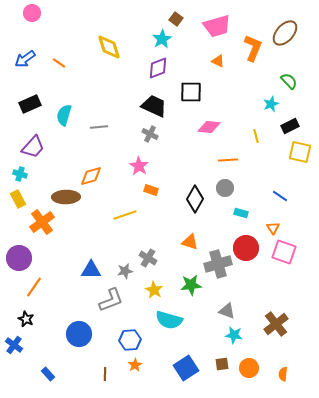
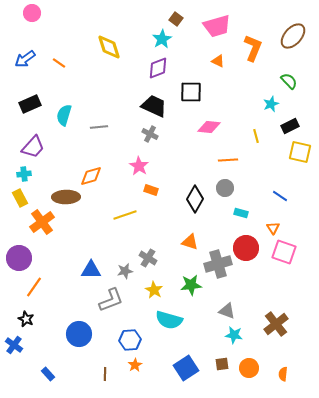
brown ellipse at (285, 33): moved 8 px right, 3 px down
cyan cross at (20, 174): moved 4 px right; rotated 24 degrees counterclockwise
yellow rectangle at (18, 199): moved 2 px right, 1 px up
